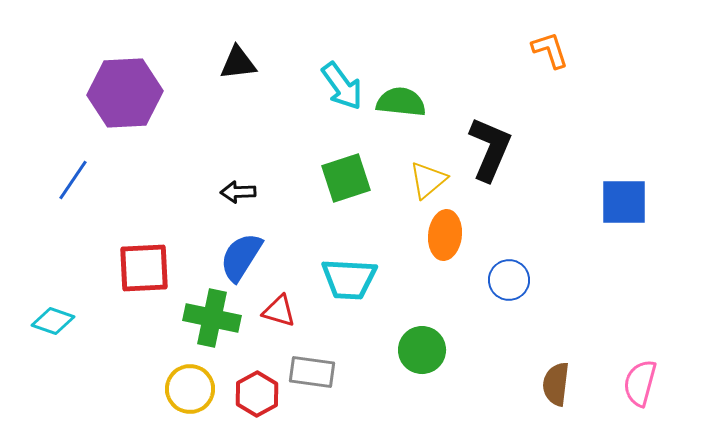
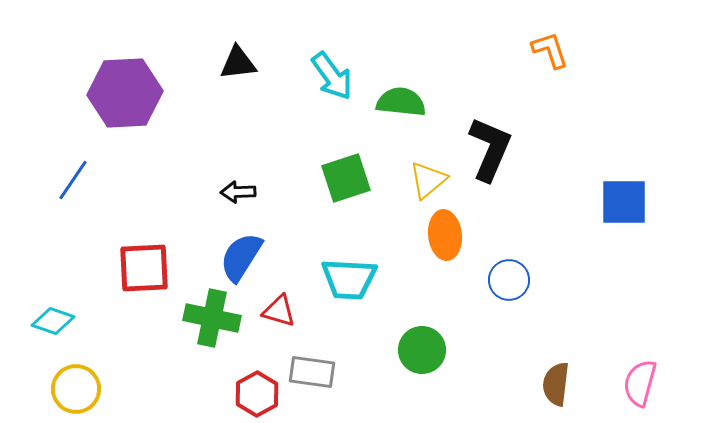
cyan arrow: moved 10 px left, 10 px up
orange ellipse: rotated 12 degrees counterclockwise
yellow circle: moved 114 px left
